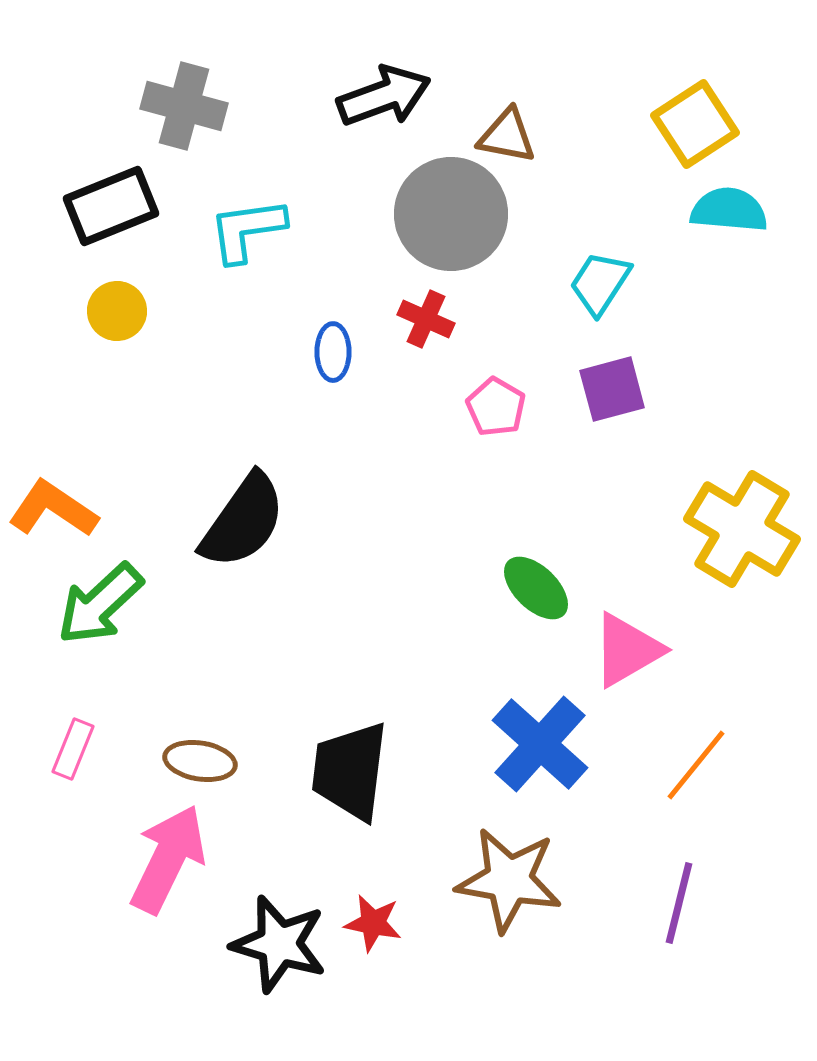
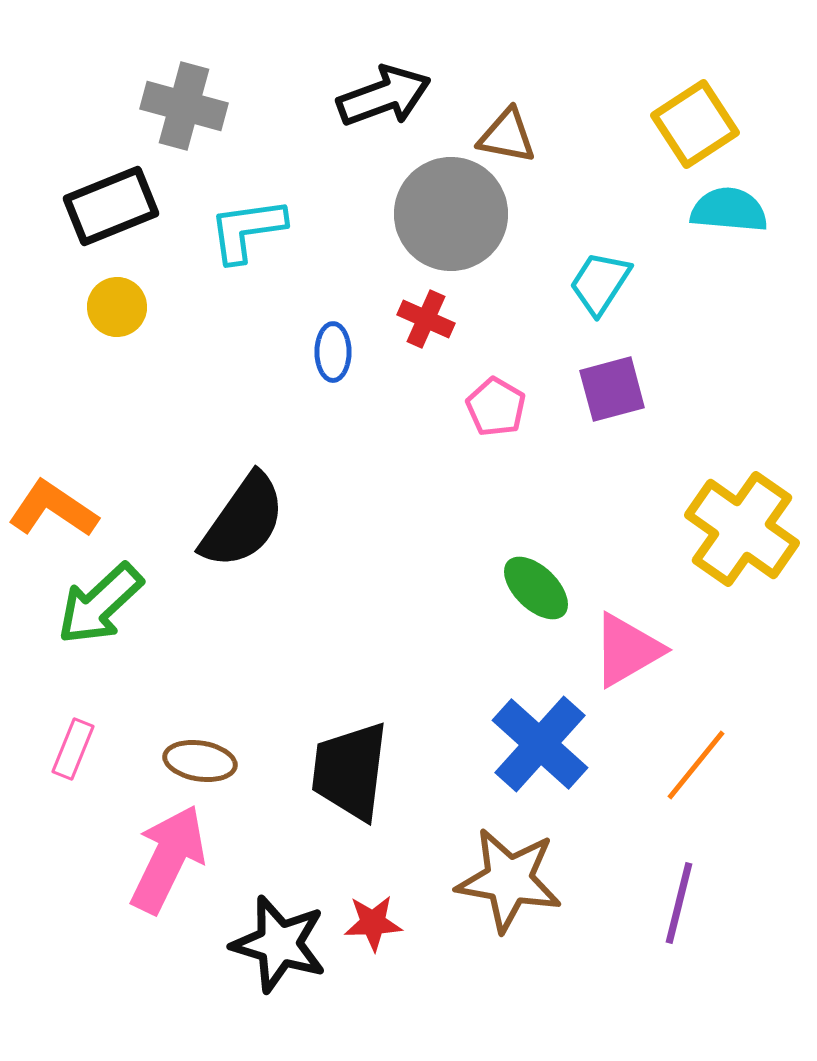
yellow circle: moved 4 px up
yellow cross: rotated 4 degrees clockwise
red star: rotated 14 degrees counterclockwise
